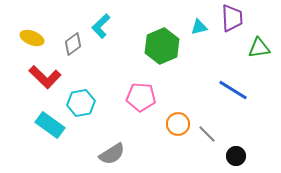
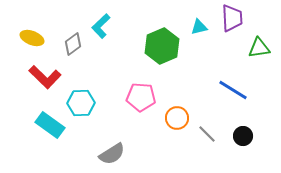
cyan hexagon: rotated 8 degrees clockwise
orange circle: moved 1 px left, 6 px up
black circle: moved 7 px right, 20 px up
